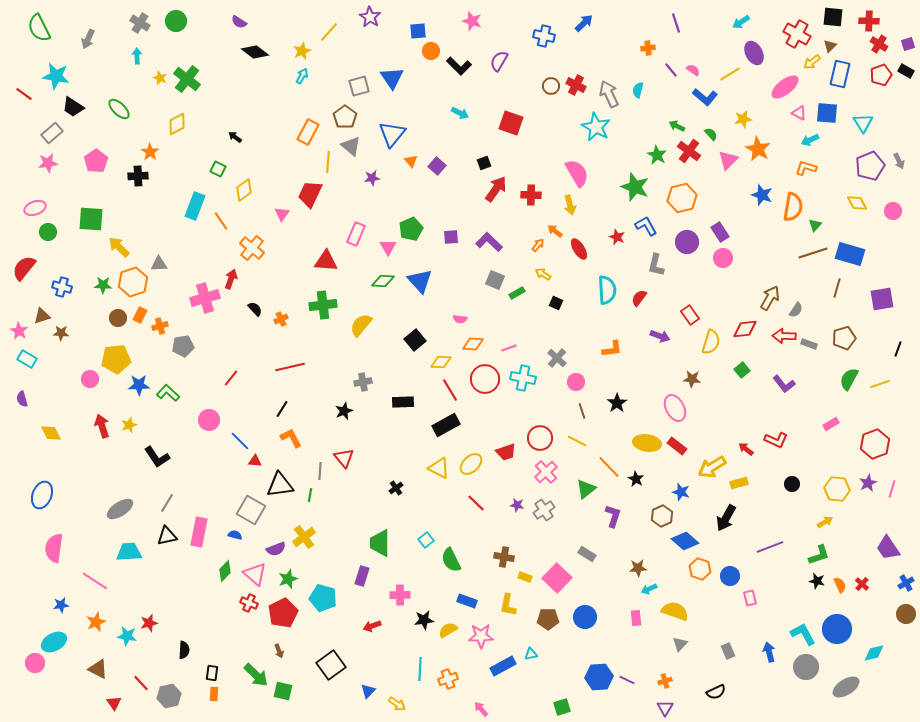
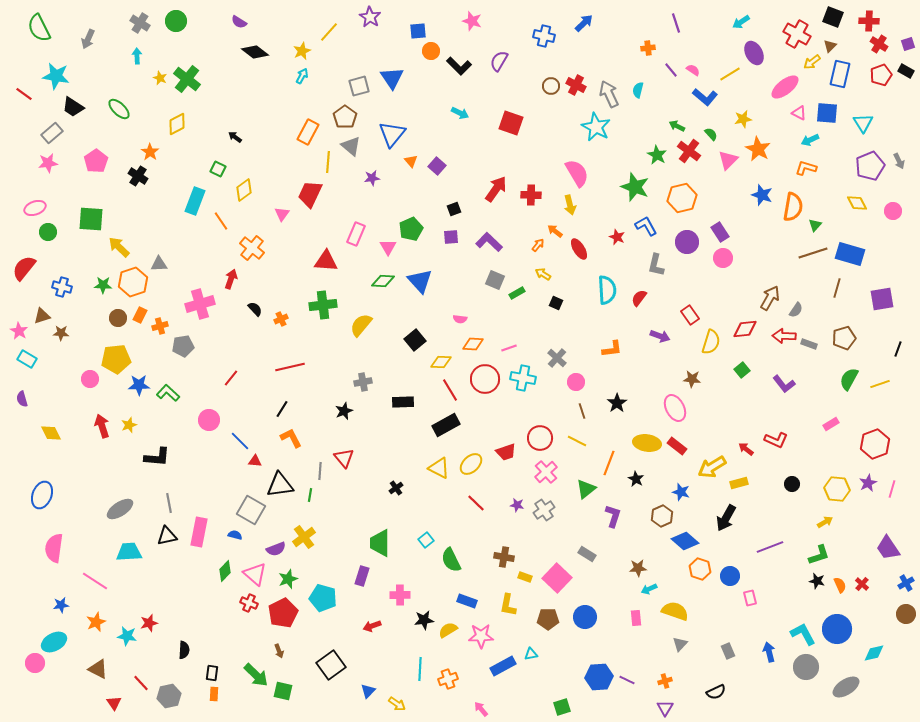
black square at (833, 17): rotated 15 degrees clockwise
black square at (484, 163): moved 30 px left, 46 px down
black cross at (138, 176): rotated 36 degrees clockwise
cyan rectangle at (195, 206): moved 5 px up
pink cross at (205, 298): moved 5 px left, 6 px down
black L-shape at (157, 457): rotated 52 degrees counterclockwise
orange line at (609, 467): moved 4 px up; rotated 65 degrees clockwise
gray line at (167, 503): moved 2 px right; rotated 42 degrees counterclockwise
